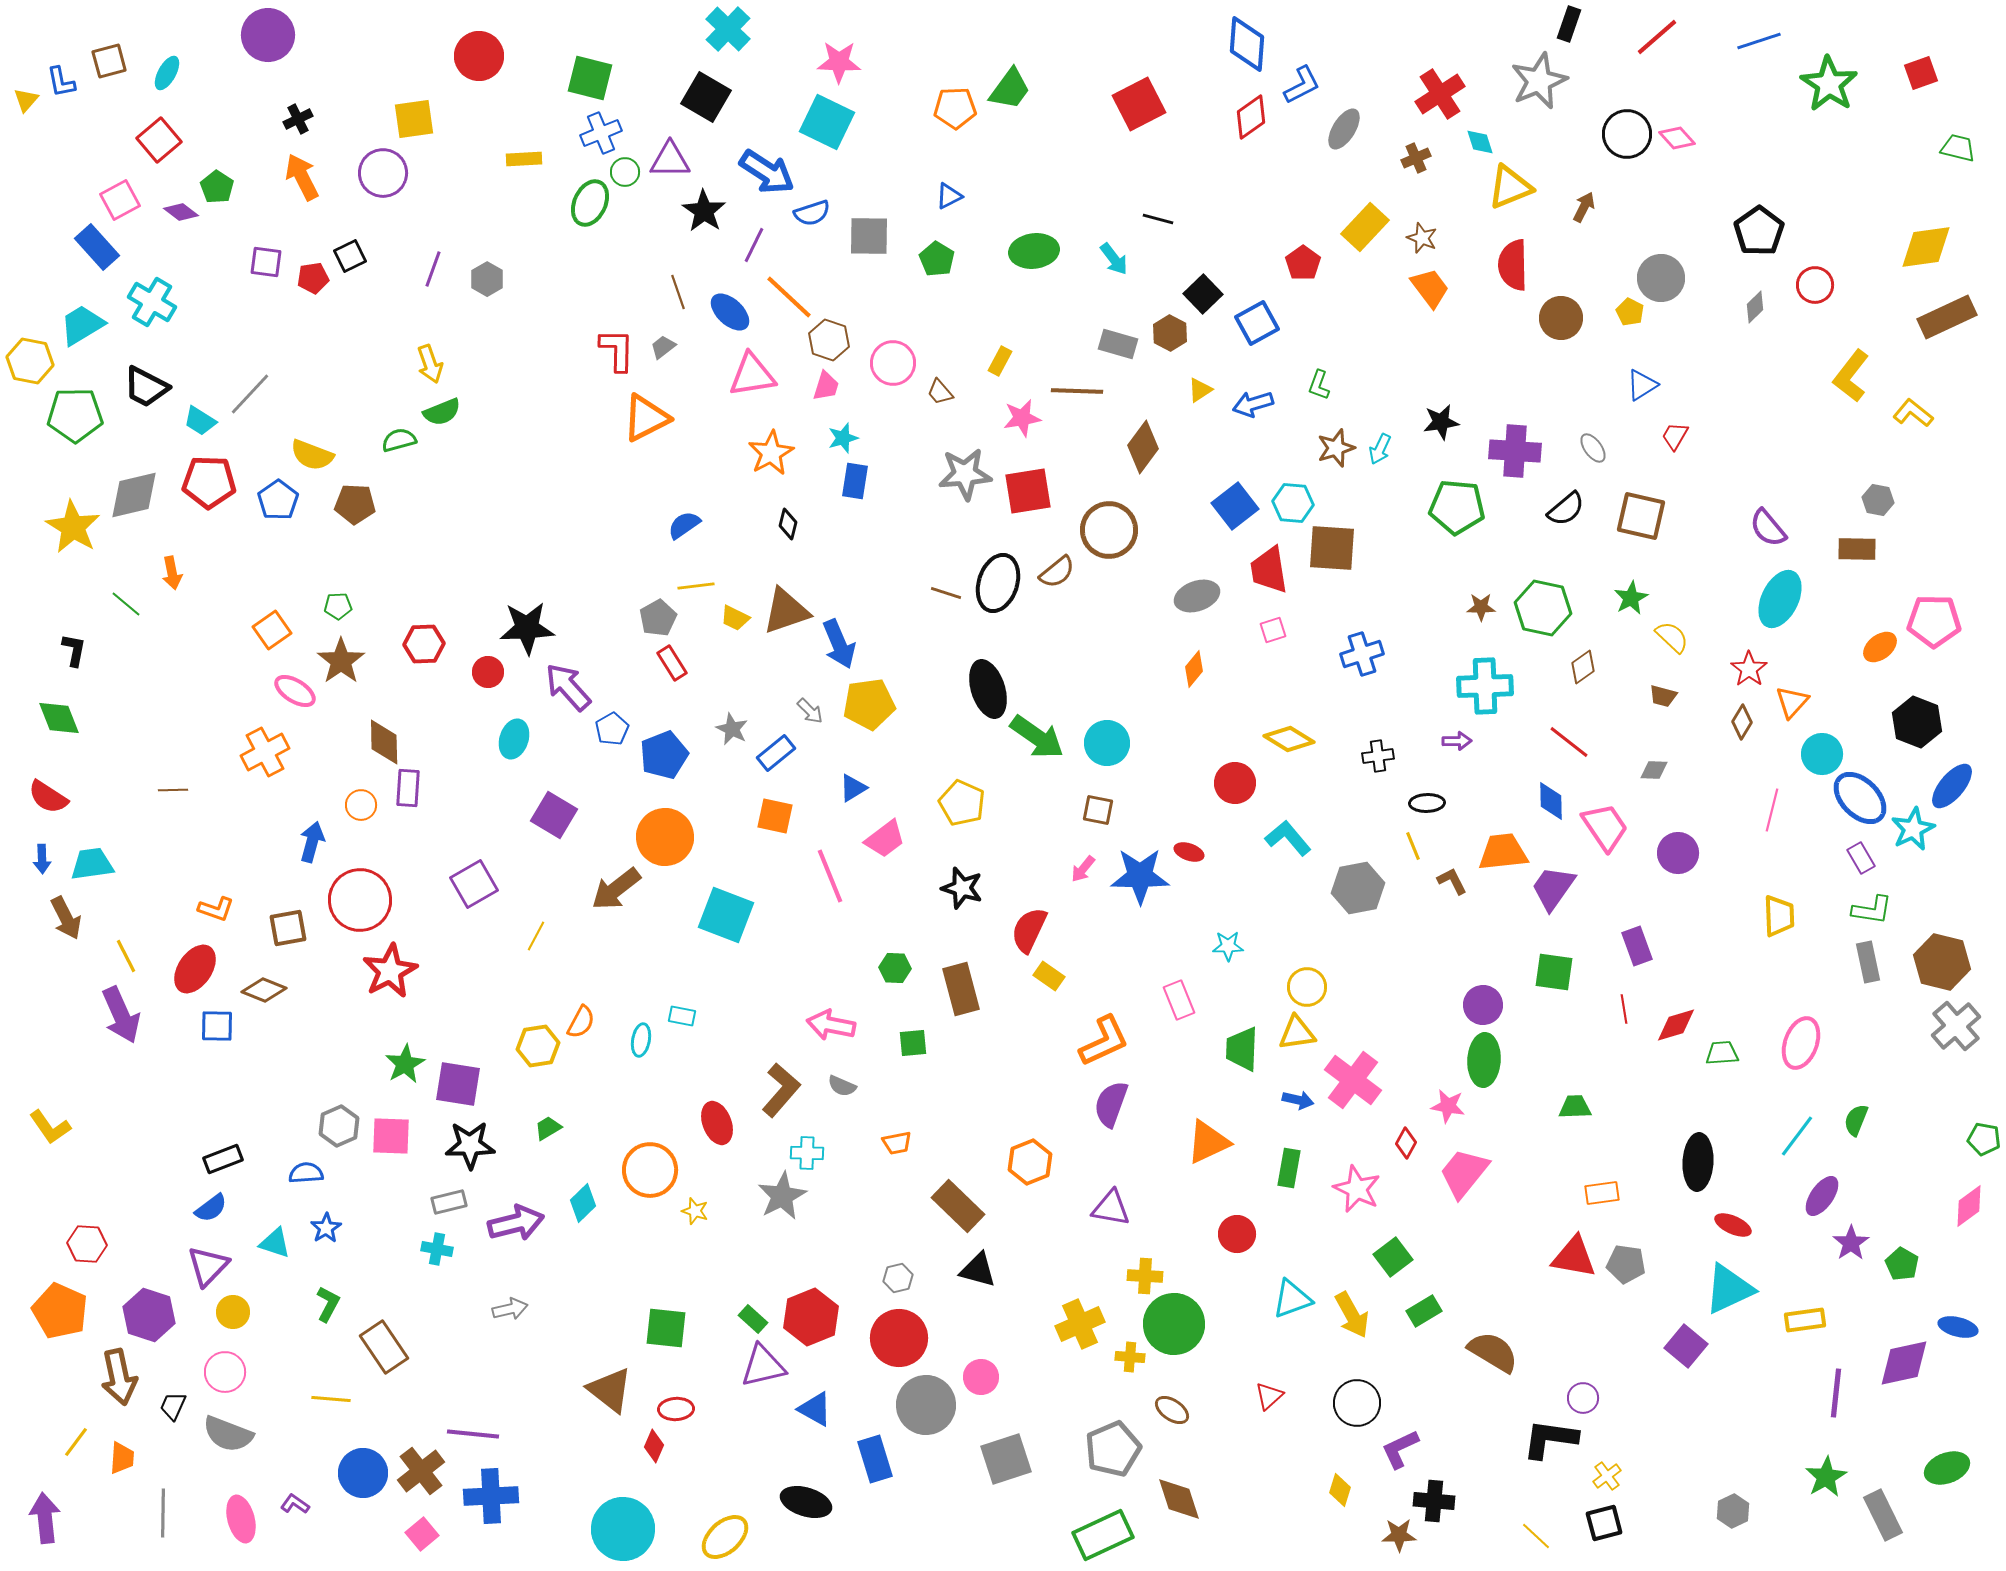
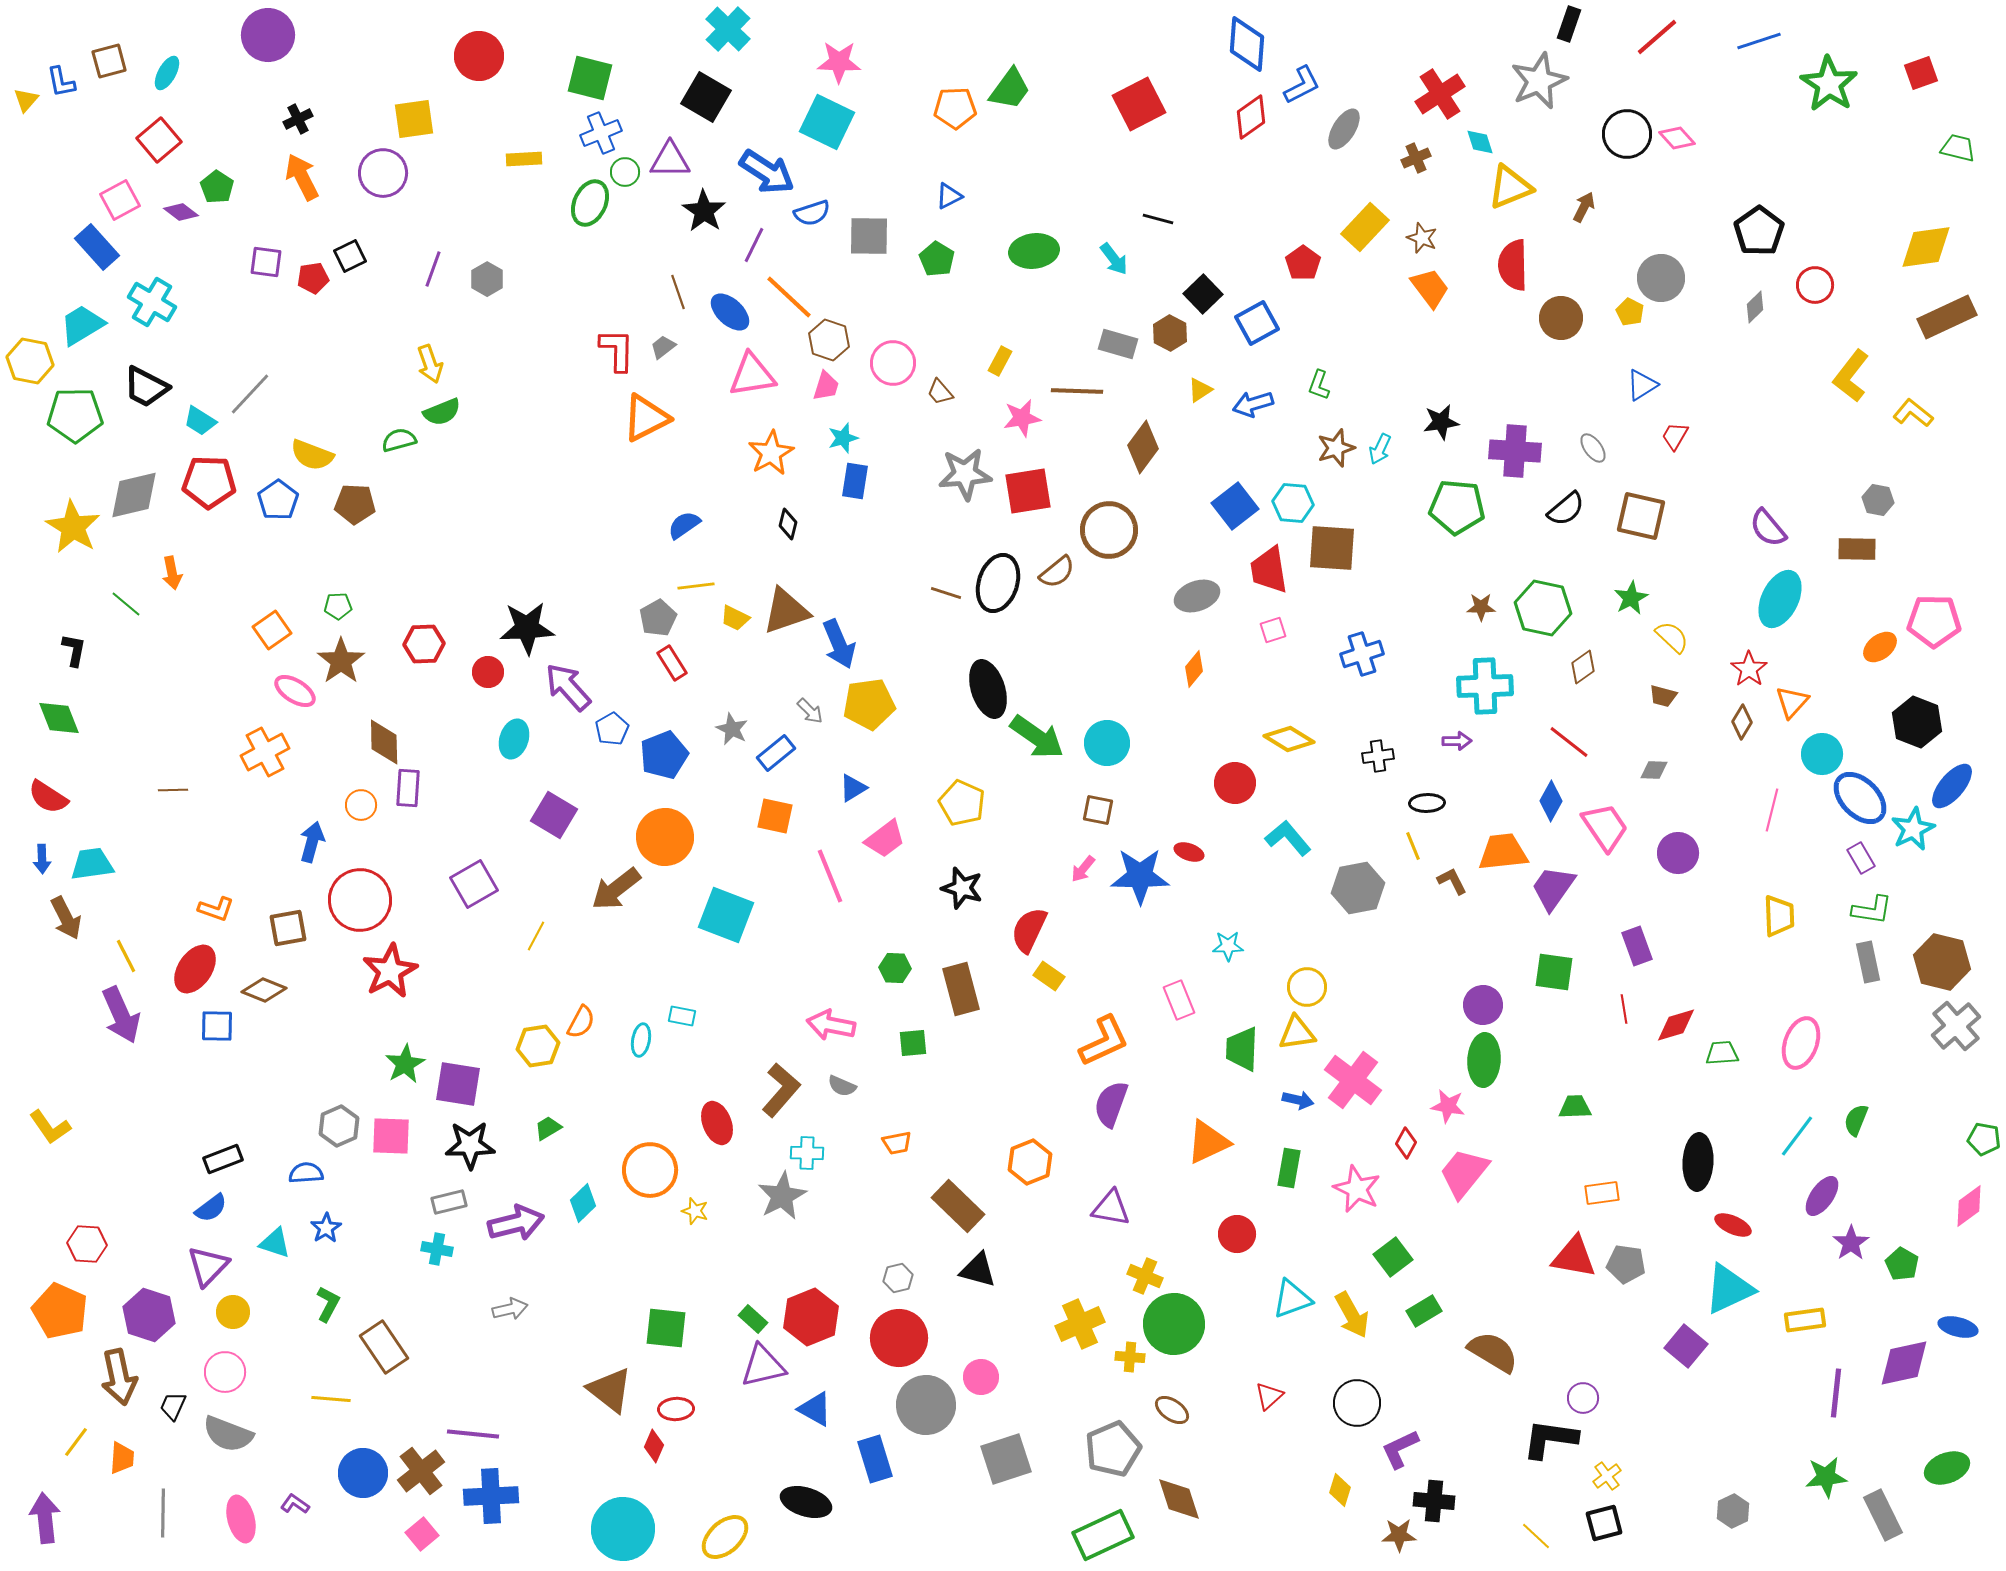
blue diamond at (1551, 801): rotated 30 degrees clockwise
yellow cross at (1145, 1276): rotated 20 degrees clockwise
green star at (1826, 1477): rotated 24 degrees clockwise
